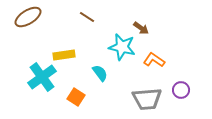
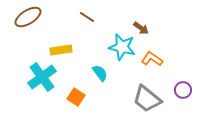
yellow rectangle: moved 3 px left, 5 px up
orange L-shape: moved 2 px left, 1 px up
purple circle: moved 2 px right
gray trapezoid: rotated 44 degrees clockwise
